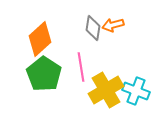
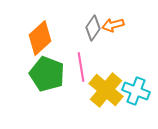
gray diamond: rotated 25 degrees clockwise
orange diamond: moved 1 px up
green pentagon: moved 3 px right; rotated 12 degrees counterclockwise
yellow cross: rotated 20 degrees counterclockwise
